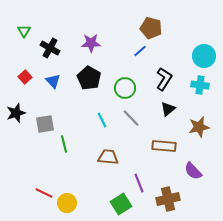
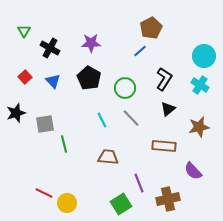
brown pentagon: rotated 30 degrees clockwise
cyan cross: rotated 24 degrees clockwise
